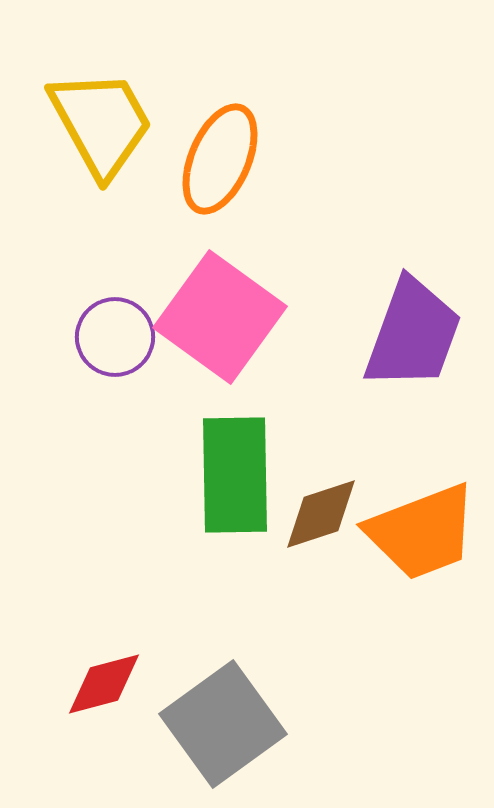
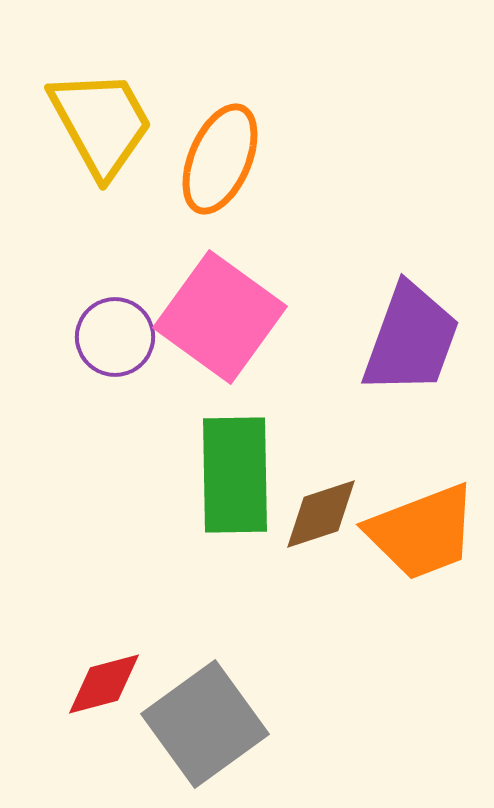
purple trapezoid: moved 2 px left, 5 px down
gray square: moved 18 px left
